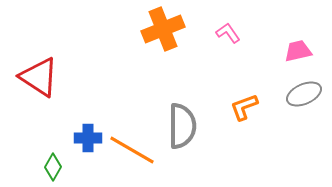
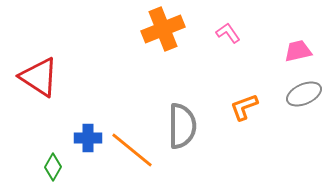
orange line: rotated 9 degrees clockwise
